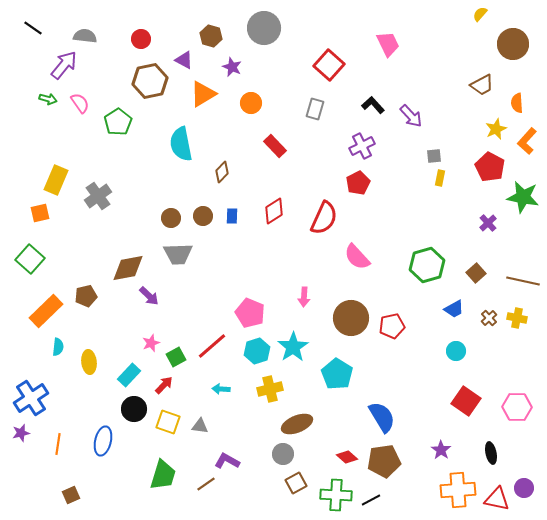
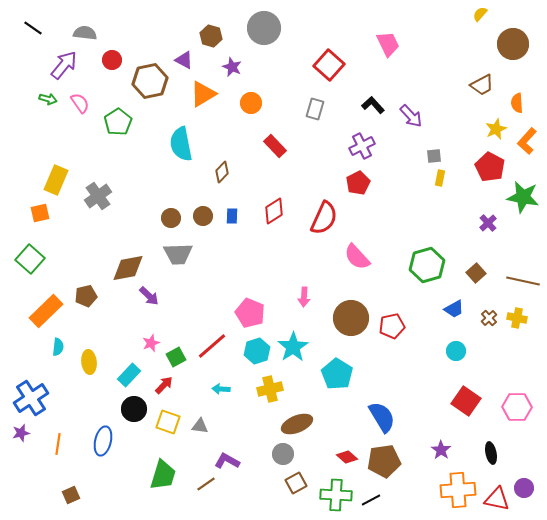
gray semicircle at (85, 36): moved 3 px up
red circle at (141, 39): moved 29 px left, 21 px down
